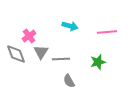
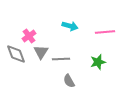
pink line: moved 2 px left
